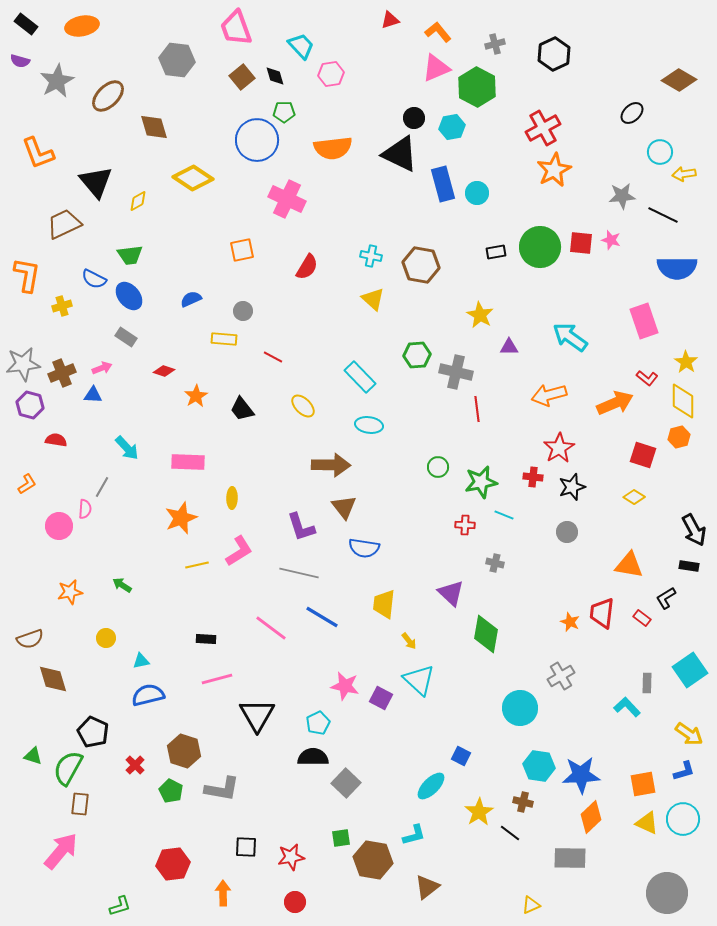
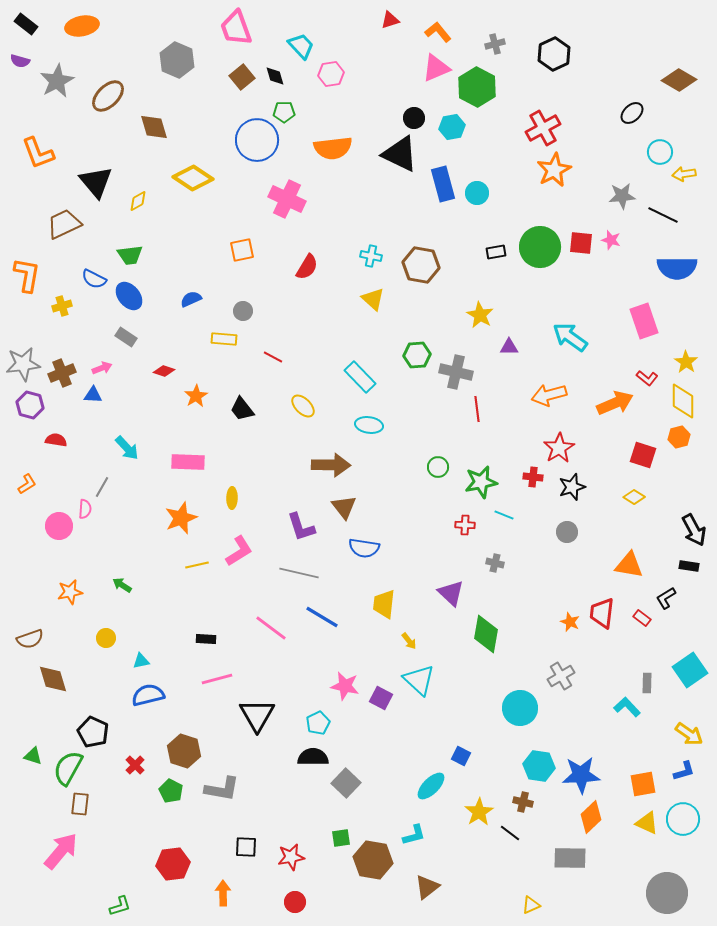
gray hexagon at (177, 60): rotated 16 degrees clockwise
